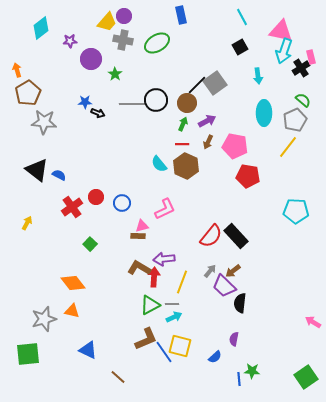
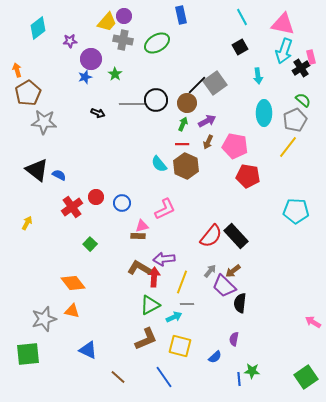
cyan diamond at (41, 28): moved 3 px left
pink triangle at (281, 31): moved 2 px right, 7 px up
blue star at (85, 102): moved 25 px up; rotated 16 degrees counterclockwise
gray line at (172, 304): moved 15 px right
blue line at (164, 352): moved 25 px down
